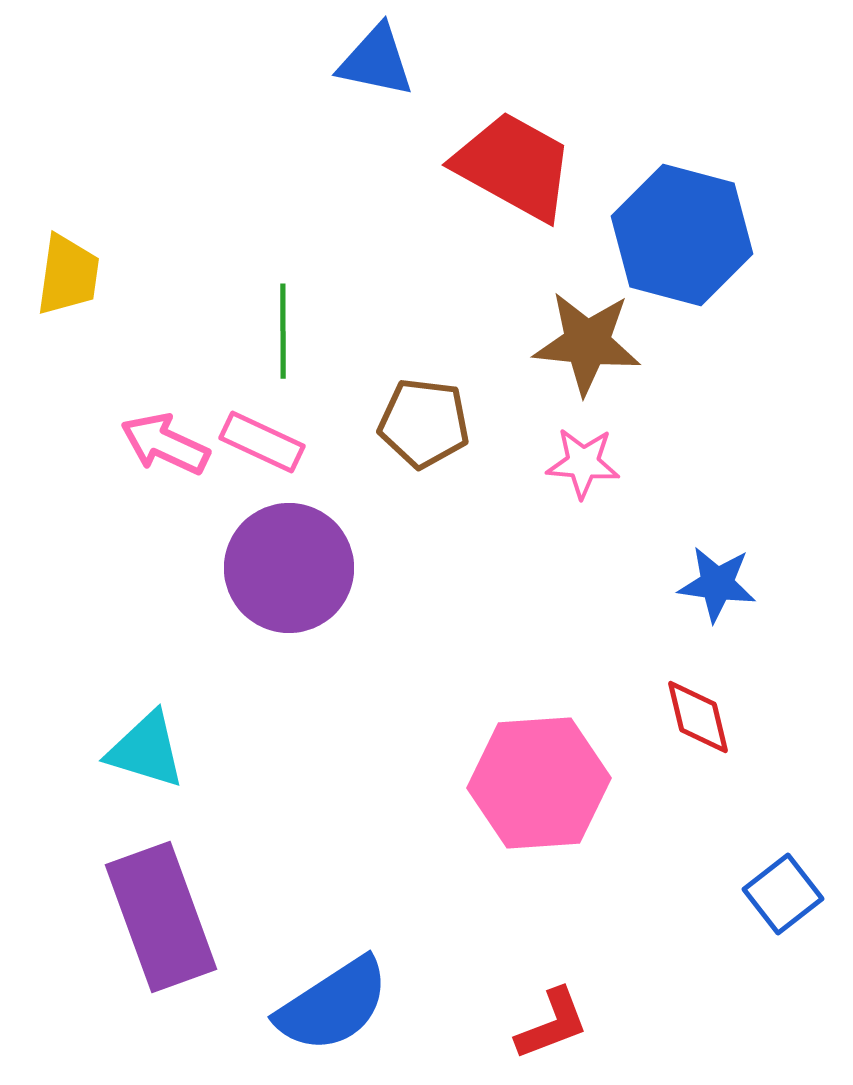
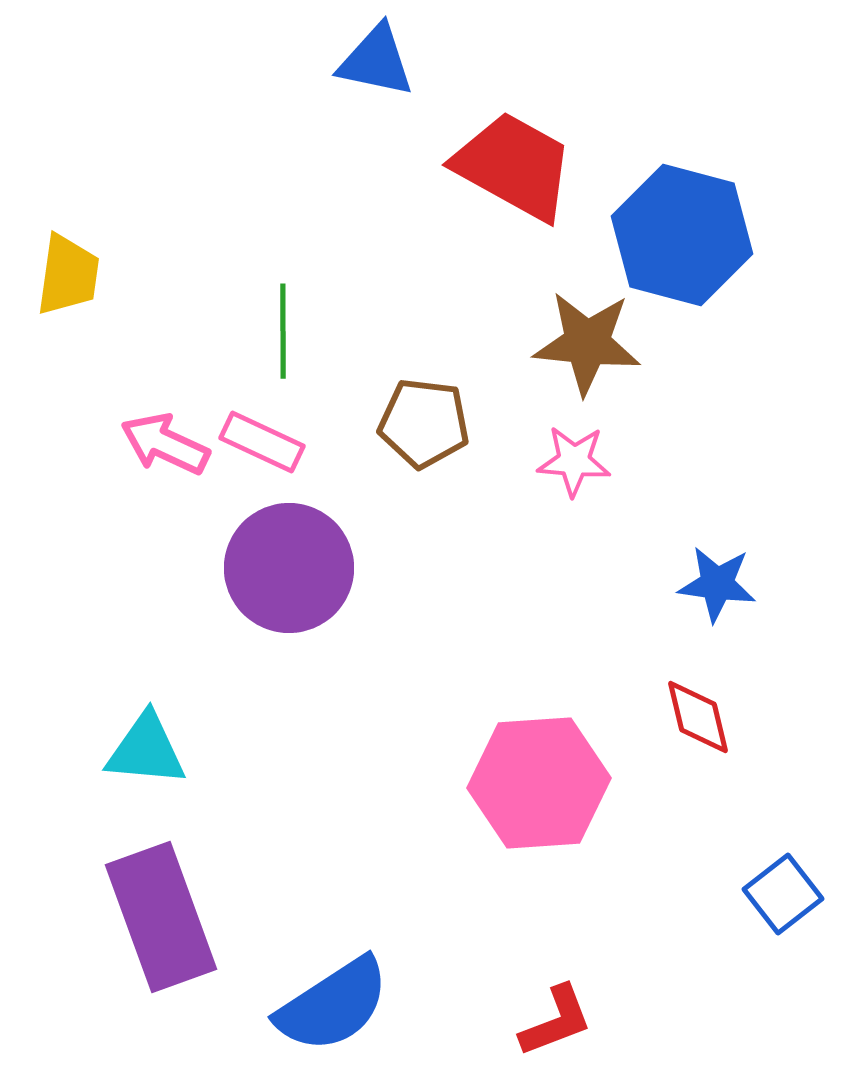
pink star: moved 9 px left, 2 px up
cyan triangle: rotated 12 degrees counterclockwise
red L-shape: moved 4 px right, 3 px up
